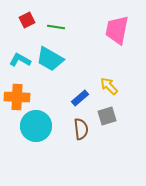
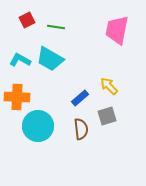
cyan circle: moved 2 px right
